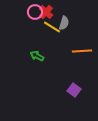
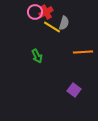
red cross: rotated 16 degrees clockwise
orange line: moved 1 px right, 1 px down
green arrow: rotated 144 degrees counterclockwise
